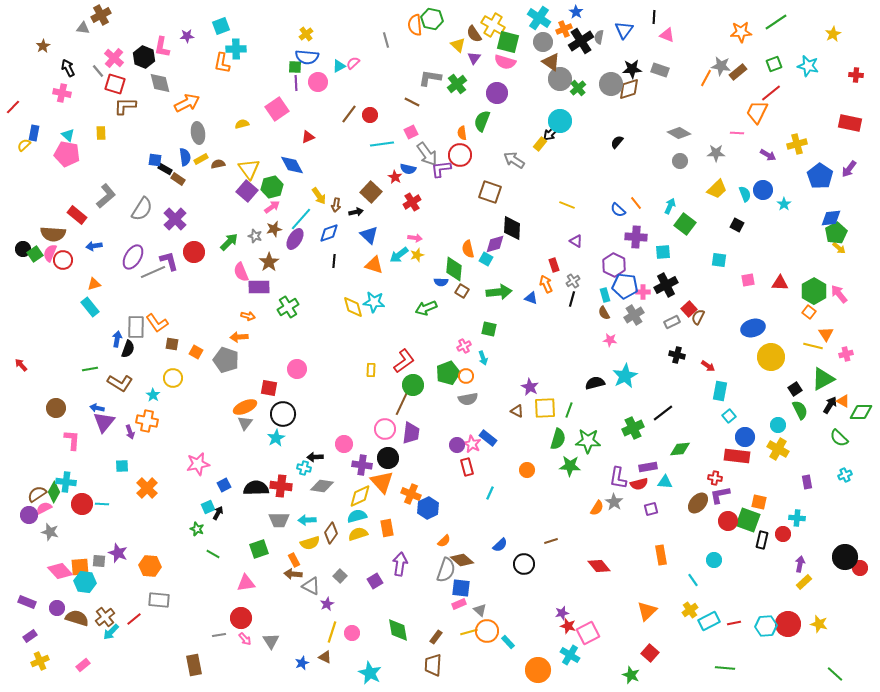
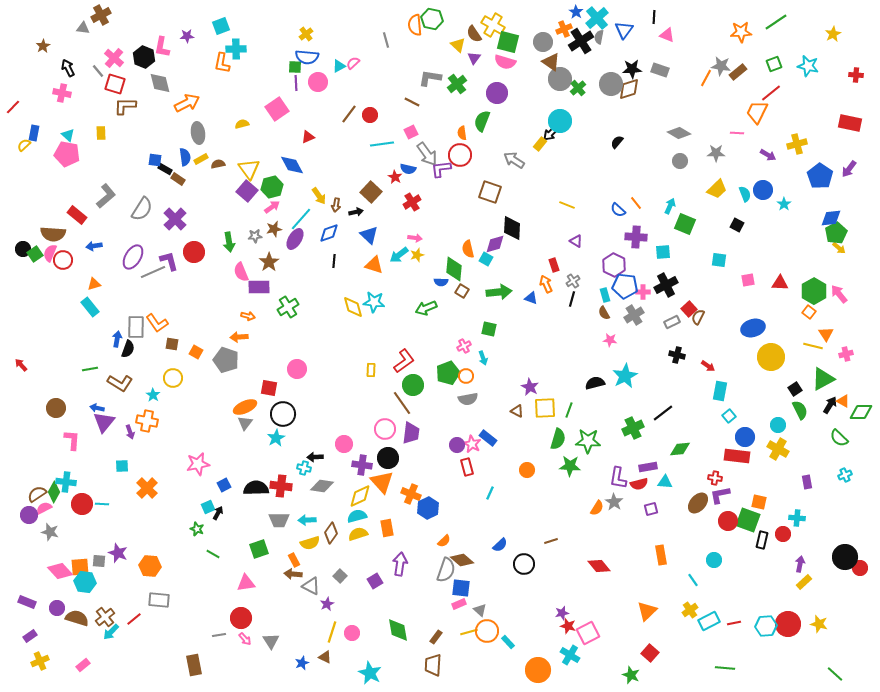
cyan cross at (539, 18): moved 58 px right; rotated 15 degrees clockwise
green square at (685, 224): rotated 15 degrees counterclockwise
gray star at (255, 236): rotated 24 degrees counterclockwise
green arrow at (229, 242): rotated 126 degrees clockwise
brown line at (402, 403): rotated 60 degrees counterclockwise
